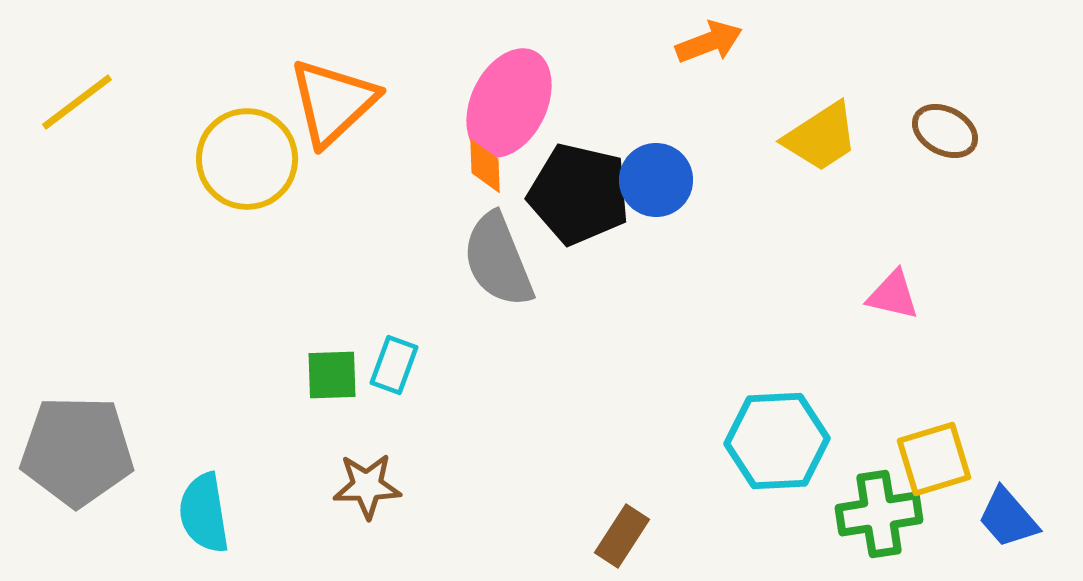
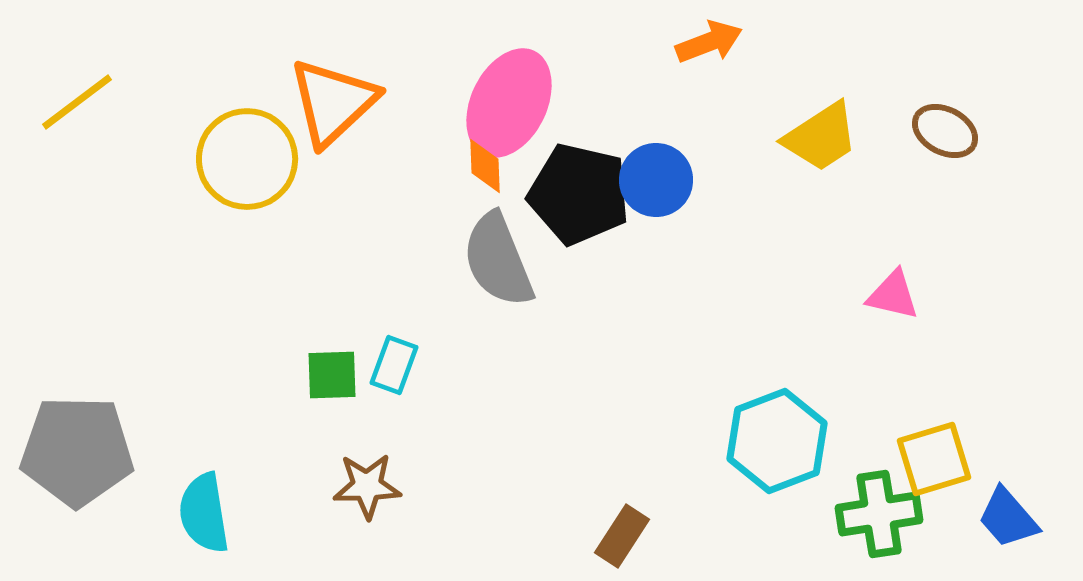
cyan hexagon: rotated 18 degrees counterclockwise
